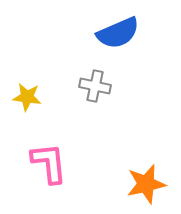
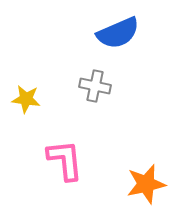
yellow star: moved 1 px left, 2 px down
pink L-shape: moved 16 px right, 3 px up
